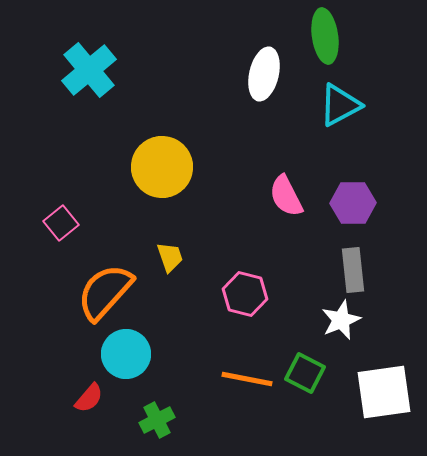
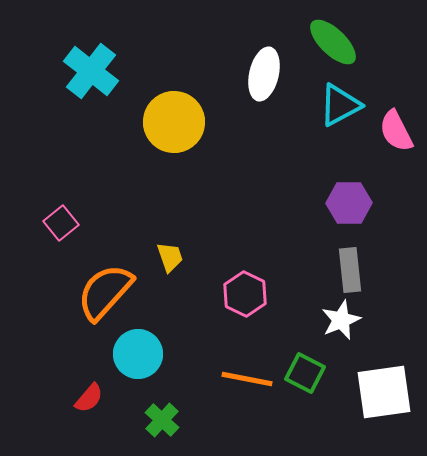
green ellipse: moved 8 px right, 6 px down; rotated 38 degrees counterclockwise
cyan cross: moved 2 px right, 1 px down; rotated 12 degrees counterclockwise
yellow circle: moved 12 px right, 45 px up
pink semicircle: moved 110 px right, 65 px up
purple hexagon: moved 4 px left
gray rectangle: moved 3 px left
pink hexagon: rotated 12 degrees clockwise
cyan circle: moved 12 px right
green cross: moved 5 px right; rotated 20 degrees counterclockwise
